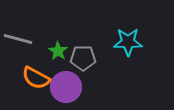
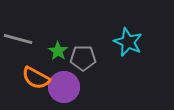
cyan star: rotated 24 degrees clockwise
purple circle: moved 2 px left
